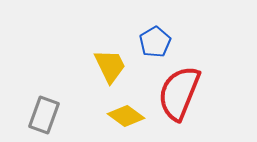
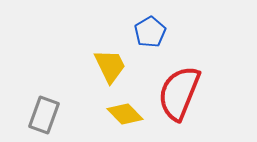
blue pentagon: moved 5 px left, 10 px up
yellow diamond: moved 1 px left, 2 px up; rotated 9 degrees clockwise
